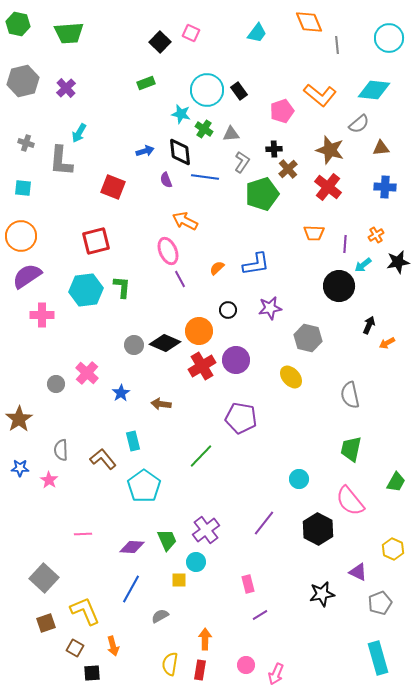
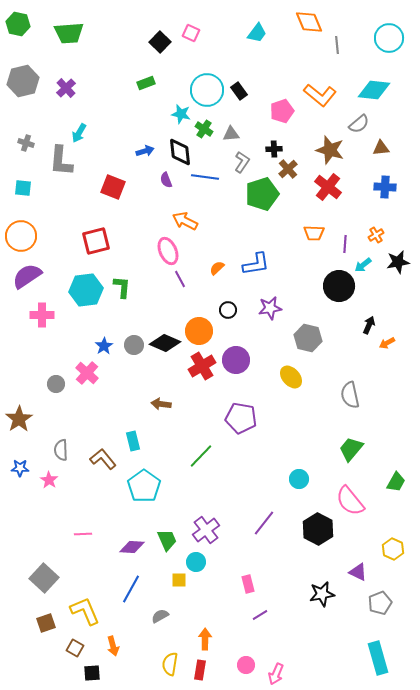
blue star at (121, 393): moved 17 px left, 47 px up
green trapezoid at (351, 449): rotated 28 degrees clockwise
